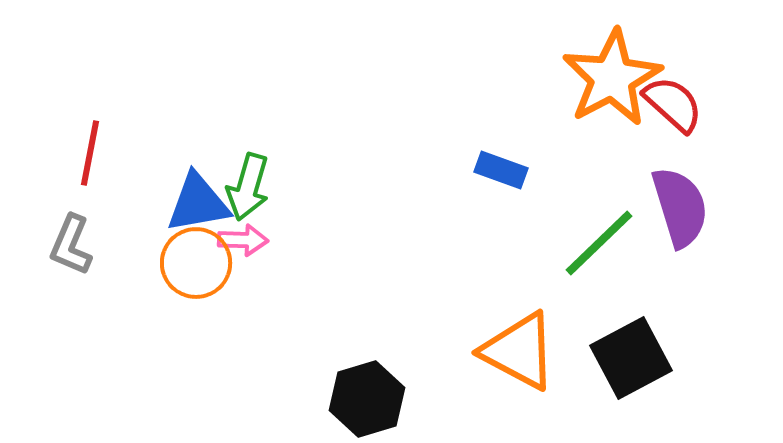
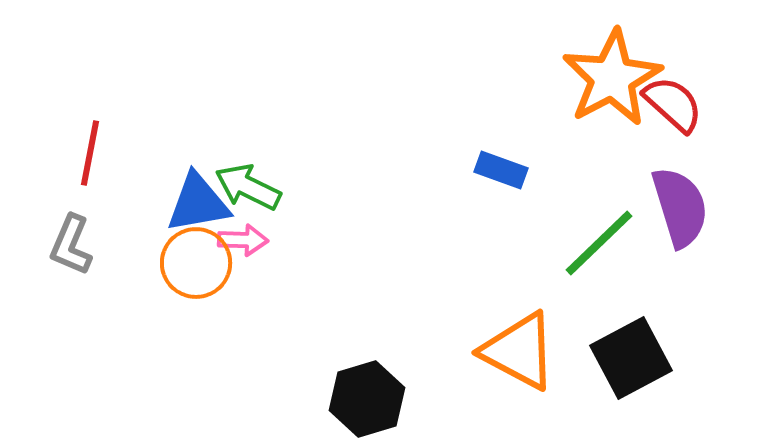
green arrow: rotated 100 degrees clockwise
